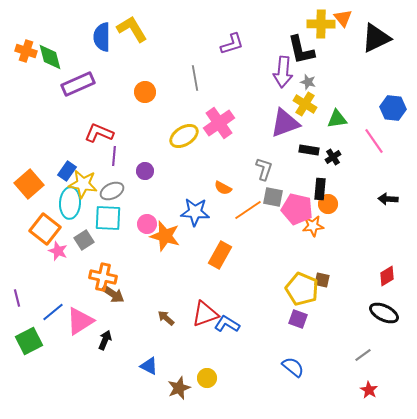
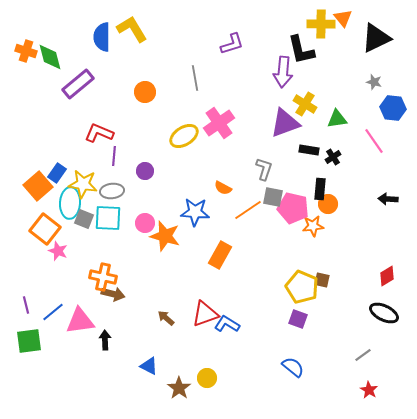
gray star at (308, 82): moved 66 px right
purple rectangle at (78, 84): rotated 16 degrees counterclockwise
blue rectangle at (67, 171): moved 10 px left, 2 px down
orange square at (29, 184): moved 9 px right, 2 px down
gray ellipse at (112, 191): rotated 20 degrees clockwise
pink pentagon at (297, 209): moved 4 px left, 1 px up
pink circle at (147, 224): moved 2 px left, 1 px up
gray square at (84, 240): moved 21 px up; rotated 36 degrees counterclockwise
yellow pentagon at (302, 289): moved 2 px up
brown arrow at (113, 294): rotated 20 degrees counterclockwise
purple line at (17, 298): moved 9 px right, 7 px down
pink triangle at (80, 321): rotated 24 degrees clockwise
black arrow at (105, 340): rotated 24 degrees counterclockwise
green square at (29, 341): rotated 20 degrees clockwise
brown star at (179, 388): rotated 15 degrees counterclockwise
